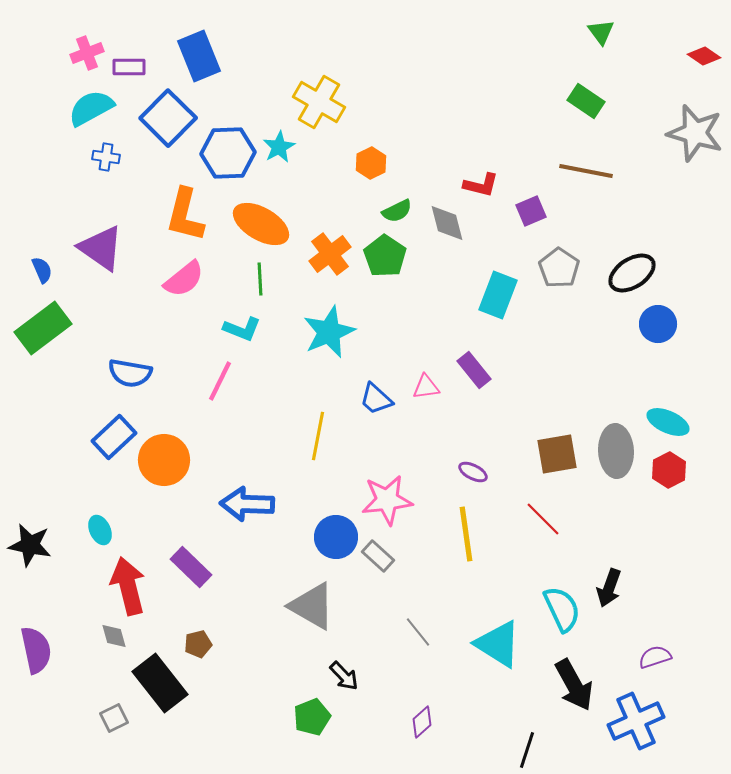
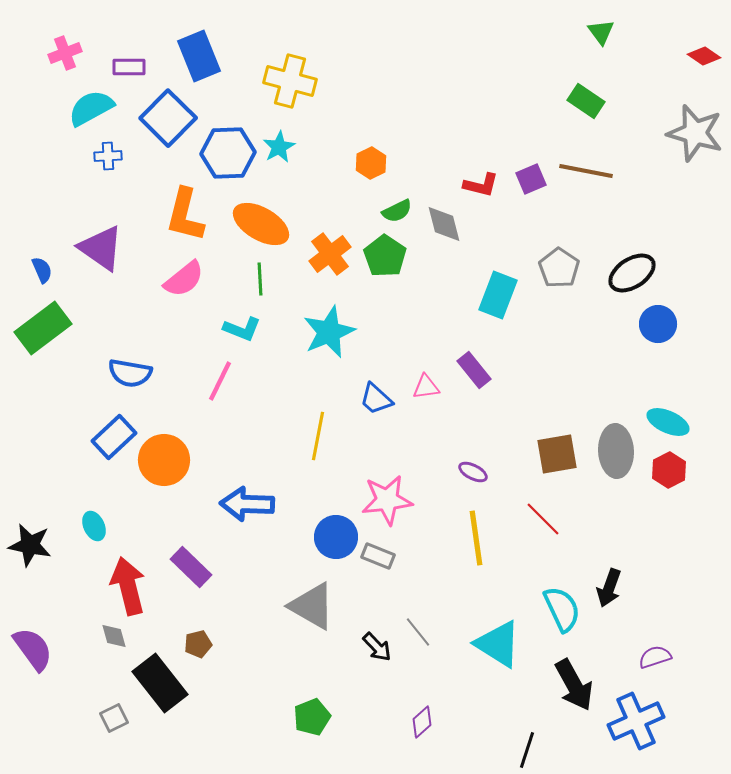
pink cross at (87, 53): moved 22 px left
yellow cross at (319, 102): moved 29 px left, 21 px up; rotated 15 degrees counterclockwise
blue cross at (106, 157): moved 2 px right, 1 px up; rotated 12 degrees counterclockwise
purple square at (531, 211): moved 32 px up
gray diamond at (447, 223): moved 3 px left, 1 px down
cyan ellipse at (100, 530): moved 6 px left, 4 px up
yellow line at (466, 534): moved 10 px right, 4 px down
gray rectangle at (378, 556): rotated 20 degrees counterclockwise
purple semicircle at (36, 650): moved 3 px left, 1 px up; rotated 24 degrees counterclockwise
black arrow at (344, 676): moved 33 px right, 29 px up
